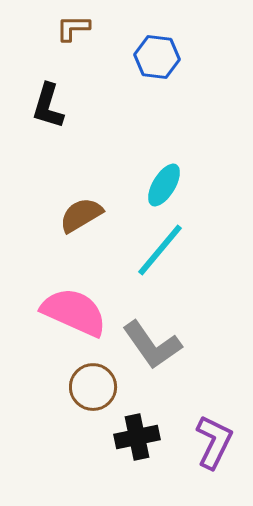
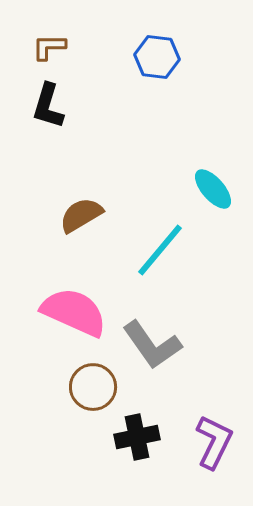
brown L-shape: moved 24 px left, 19 px down
cyan ellipse: moved 49 px right, 4 px down; rotated 72 degrees counterclockwise
